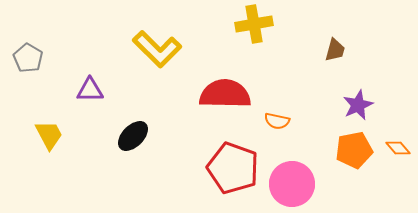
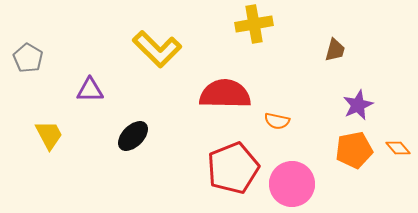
red pentagon: rotated 30 degrees clockwise
